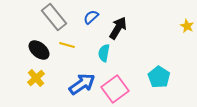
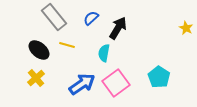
blue semicircle: moved 1 px down
yellow star: moved 1 px left, 2 px down
pink square: moved 1 px right, 6 px up
